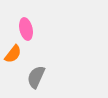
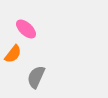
pink ellipse: rotated 35 degrees counterclockwise
